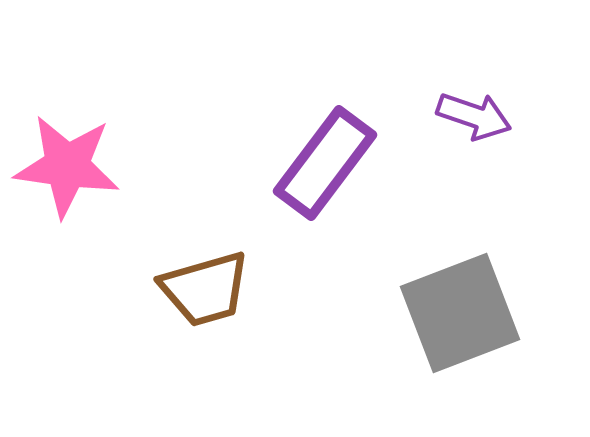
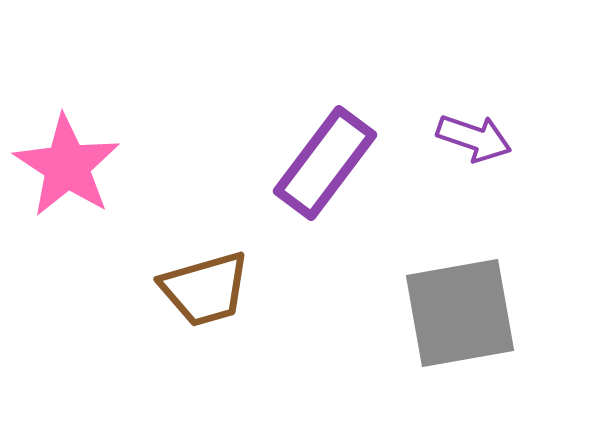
purple arrow: moved 22 px down
pink star: rotated 25 degrees clockwise
gray square: rotated 11 degrees clockwise
